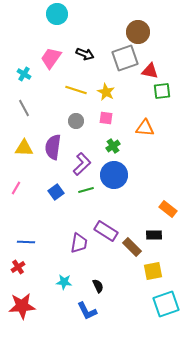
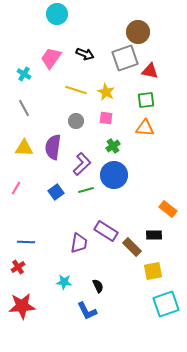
green square: moved 16 px left, 9 px down
